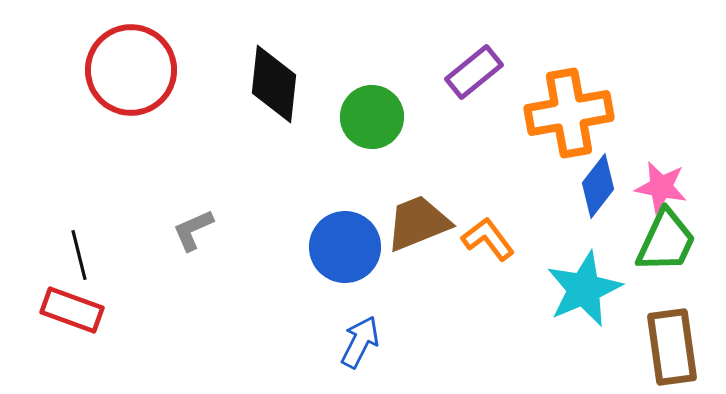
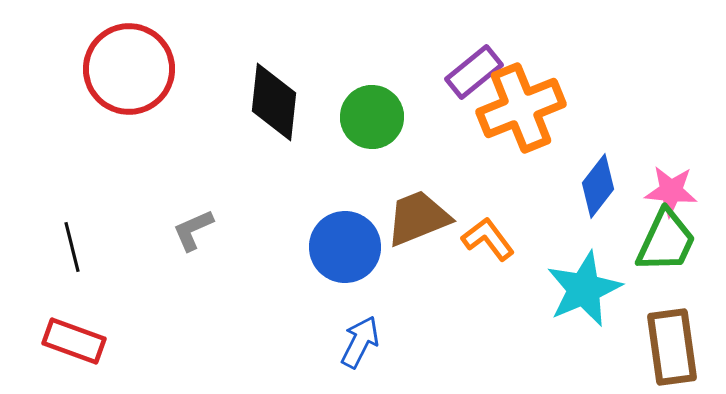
red circle: moved 2 px left, 1 px up
black diamond: moved 18 px down
orange cross: moved 48 px left, 5 px up; rotated 12 degrees counterclockwise
pink star: moved 10 px right, 4 px down; rotated 6 degrees counterclockwise
brown trapezoid: moved 5 px up
black line: moved 7 px left, 8 px up
red rectangle: moved 2 px right, 31 px down
